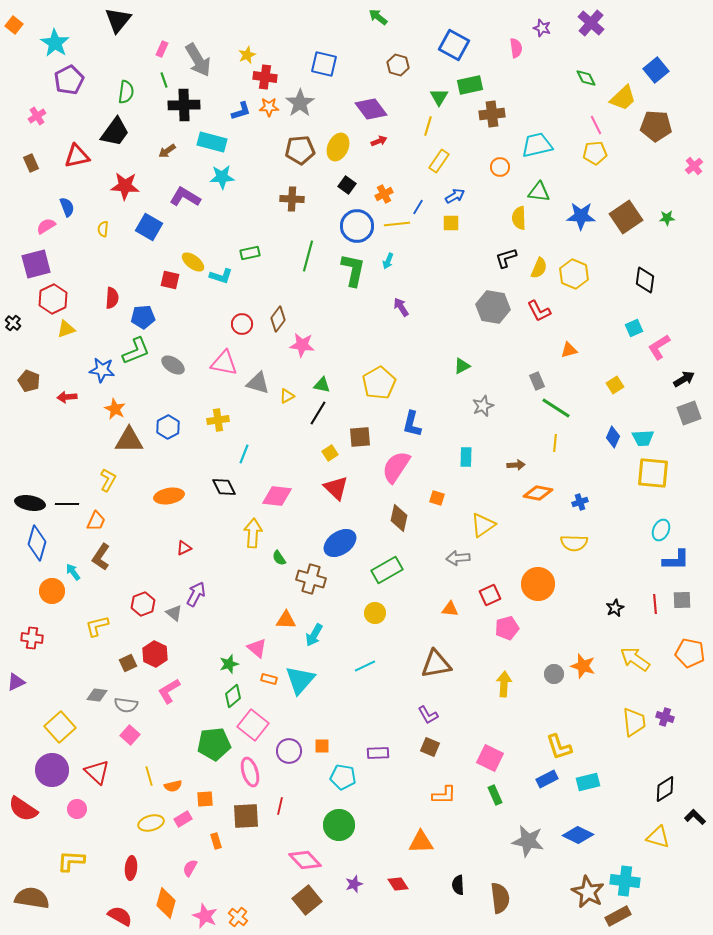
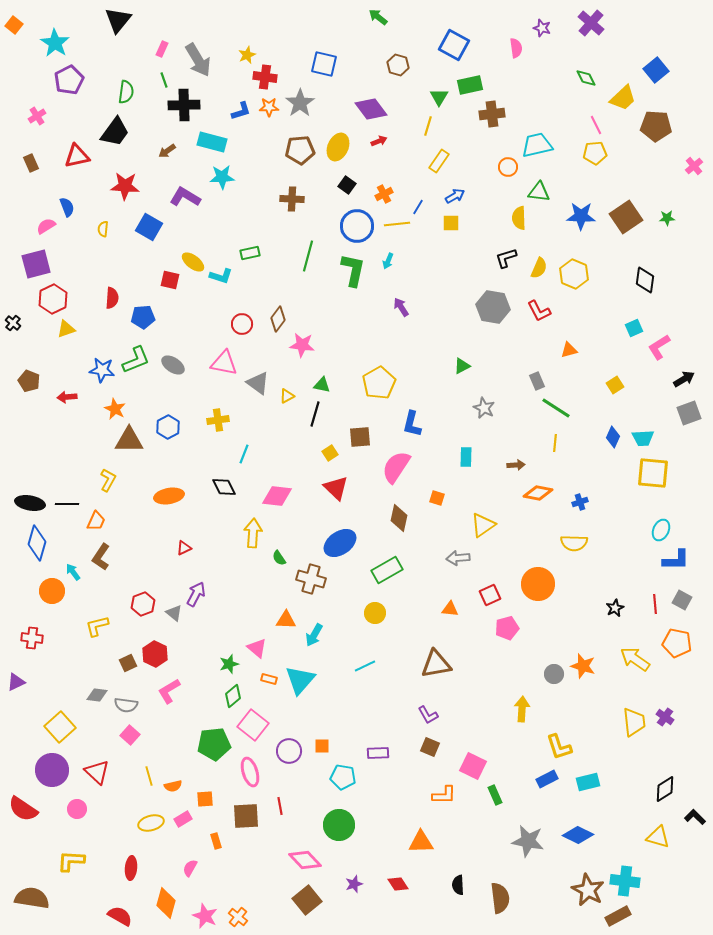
orange circle at (500, 167): moved 8 px right
green L-shape at (136, 351): moved 9 px down
gray triangle at (258, 383): rotated 20 degrees clockwise
gray star at (483, 406): moved 1 px right, 2 px down; rotated 25 degrees counterclockwise
black line at (318, 413): moved 3 px left, 1 px down; rotated 15 degrees counterclockwise
gray square at (682, 600): rotated 30 degrees clockwise
orange pentagon at (690, 653): moved 13 px left, 10 px up
yellow arrow at (504, 684): moved 18 px right, 25 px down
purple cross at (665, 717): rotated 18 degrees clockwise
pink square at (490, 758): moved 17 px left, 8 px down
red line at (280, 806): rotated 24 degrees counterclockwise
brown star at (588, 892): moved 2 px up
